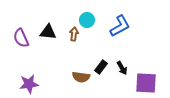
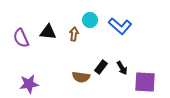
cyan circle: moved 3 px right
blue L-shape: rotated 70 degrees clockwise
purple square: moved 1 px left, 1 px up
